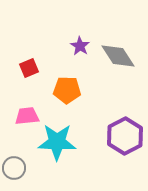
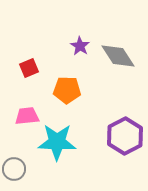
gray circle: moved 1 px down
